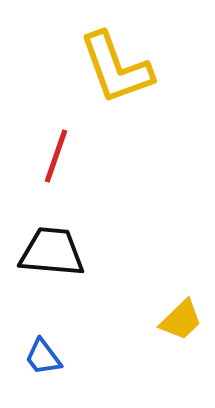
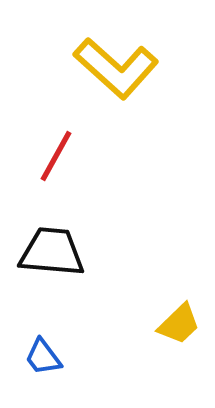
yellow L-shape: rotated 28 degrees counterclockwise
red line: rotated 10 degrees clockwise
yellow trapezoid: moved 2 px left, 4 px down
